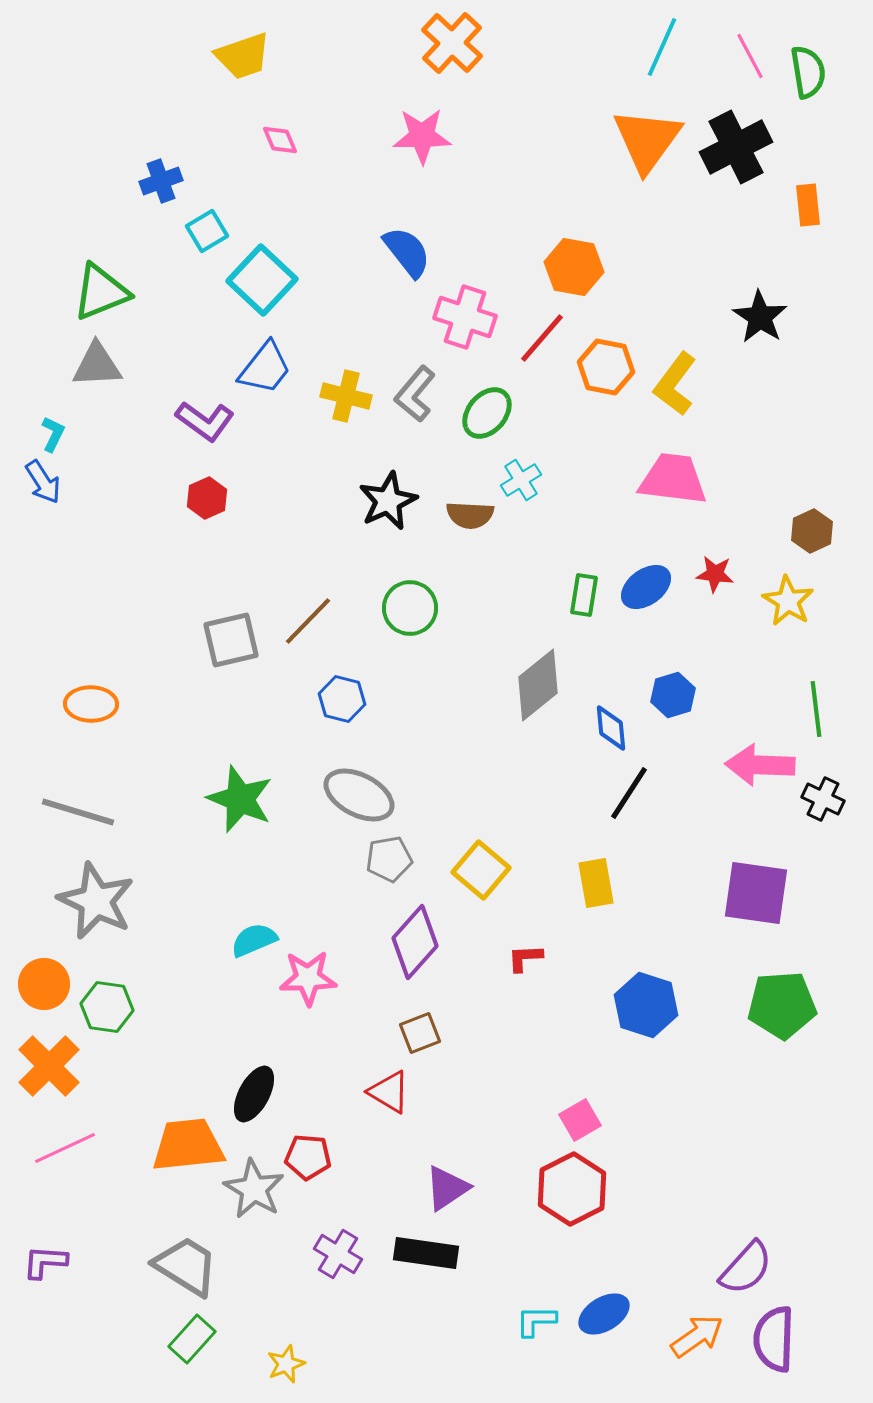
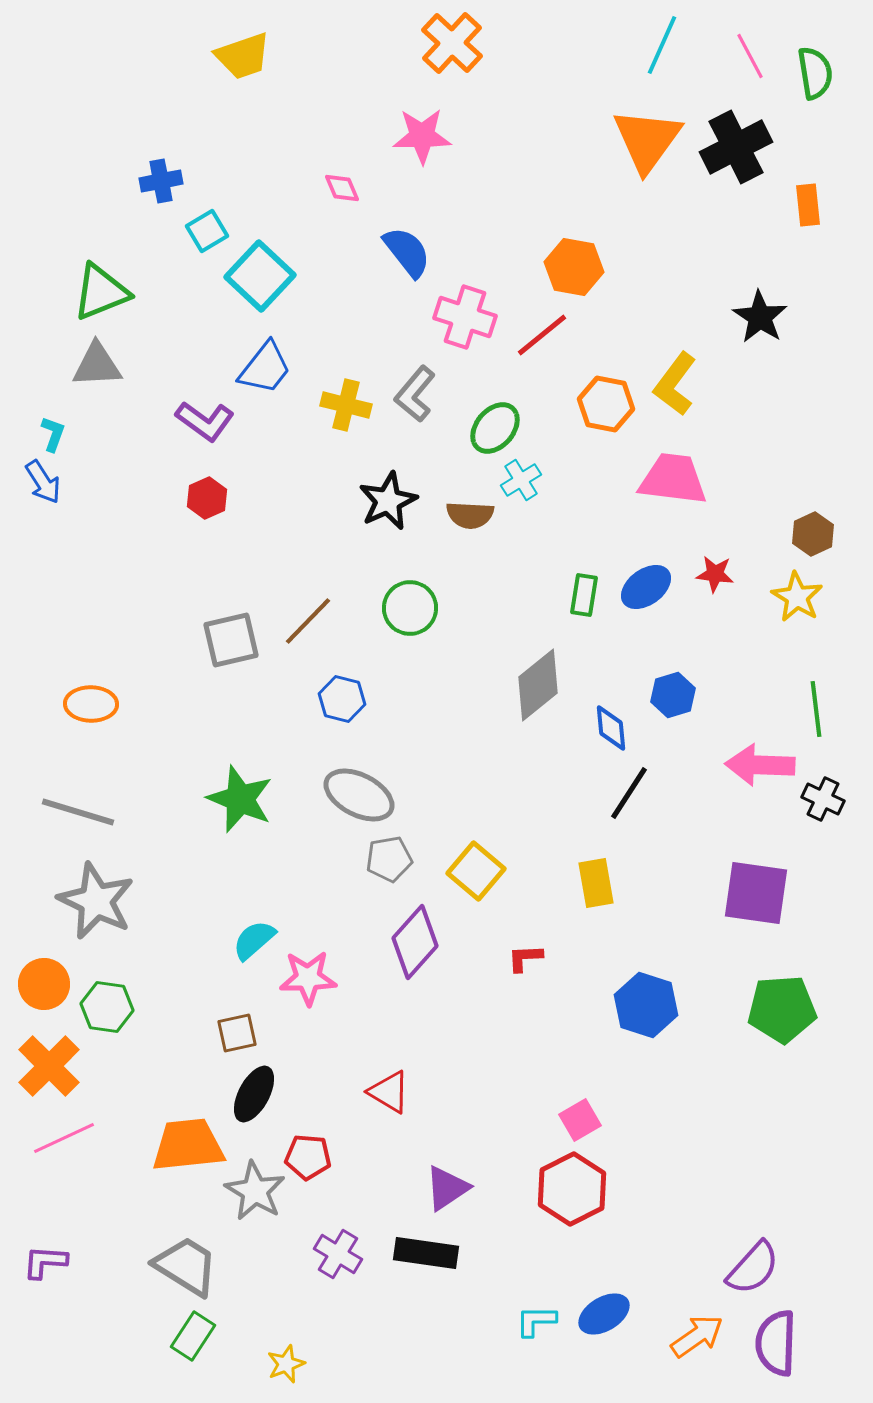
cyan line at (662, 47): moved 2 px up
green semicircle at (808, 72): moved 7 px right, 1 px down
pink diamond at (280, 140): moved 62 px right, 48 px down
blue cross at (161, 181): rotated 9 degrees clockwise
cyan square at (262, 280): moved 2 px left, 4 px up
red line at (542, 338): moved 3 px up; rotated 10 degrees clockwise
orange hexagon at (606, 367): moved 37 px down
yellow cross at (346, 396): moved 9 px down
green ellipse at (487, 413): moved 8 px right, 15 px down
cyan L-shape at (53, 434): rotated 6 degrees counterclockwise
brown hexagon at (812, 531): moved 1 px right, 3 px down
yellow star at (788, 601): moved 9 px right, 4 px up
yellow square at (481, 870): moved 5 px left, 1 px down
cyan semicircle at (254, 940): rotated 18 degrees counterclockwise
green pentagon at (782, 1005): moved 4 px down
brown square at (420, 1033): moved 183 px left; rotated 9 degrees clockwise
pink line at (65, 1148): moved 1 px left, 10 px up
gray star at (254, 1189): moved 1 px right, 2 px down
purple semicircle at (746, 1268): moved 7 px right
green rectangle at (192, 1339): moved 1 px right, 3 px up; rotated 9 degrees counterclockwise
purple semicircle at (774, 1339): moved 2 px right, 4 px down
